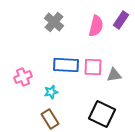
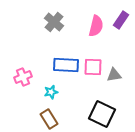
brown rectangle: moved 1 px left
